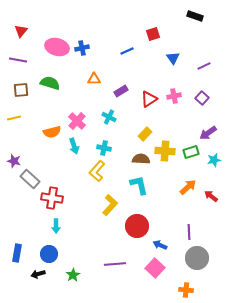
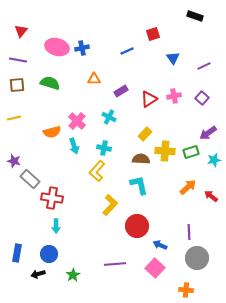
brown square at (21, 90): moved 4 px left, 5 px up
